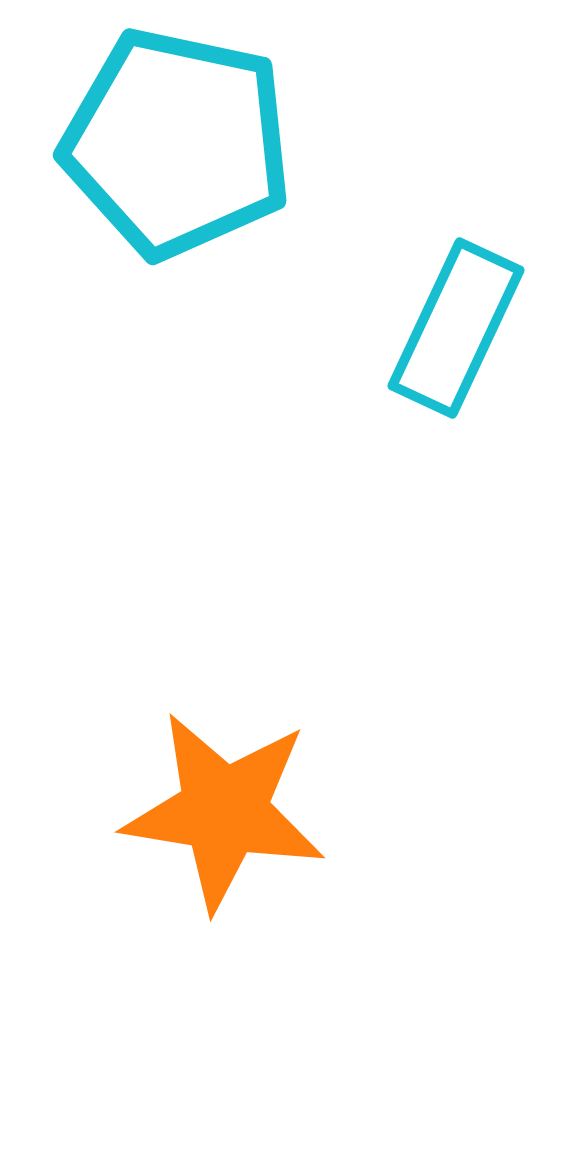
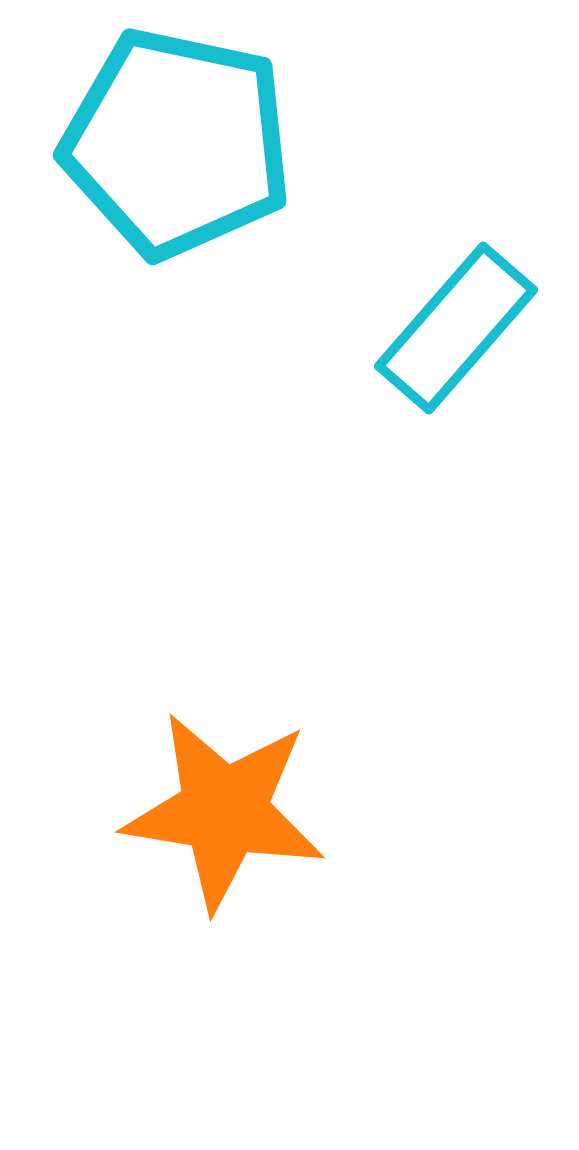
cyan rectangle: rotated 16 degrees clockwise
